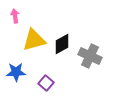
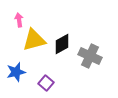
pink arrow: moved 4 px right, 4 px down
blue star: rotated 12 degrees counterclockwise
